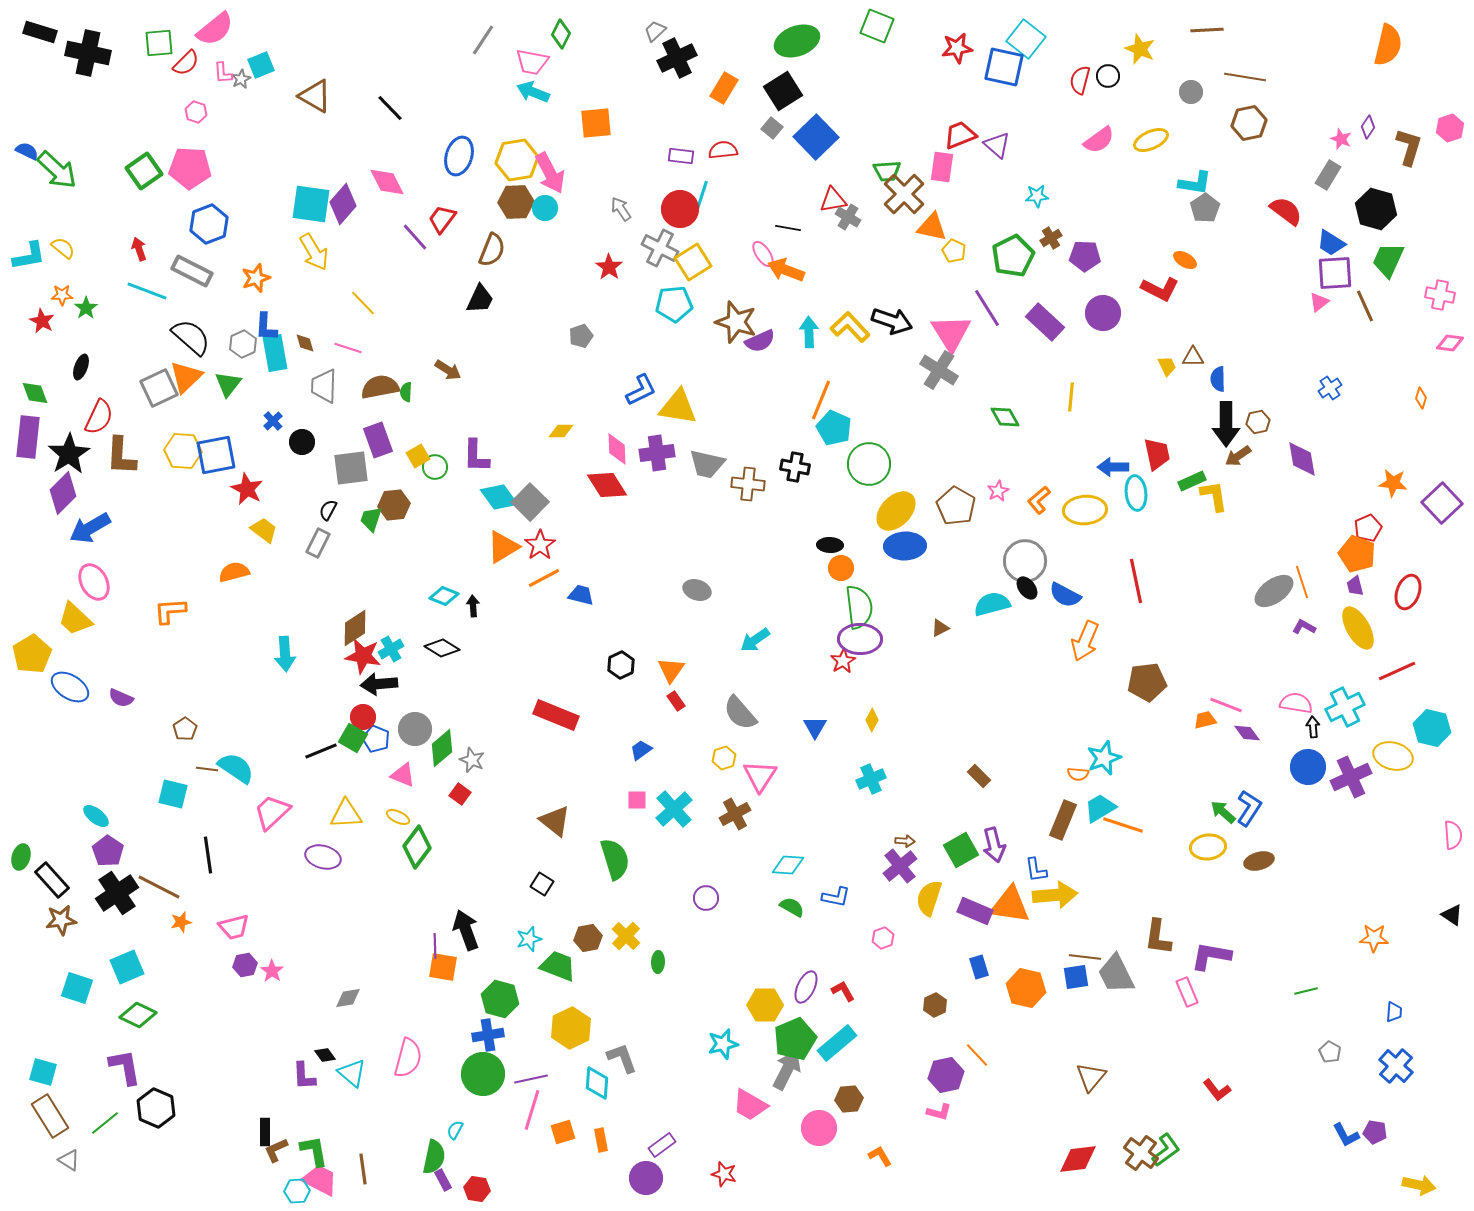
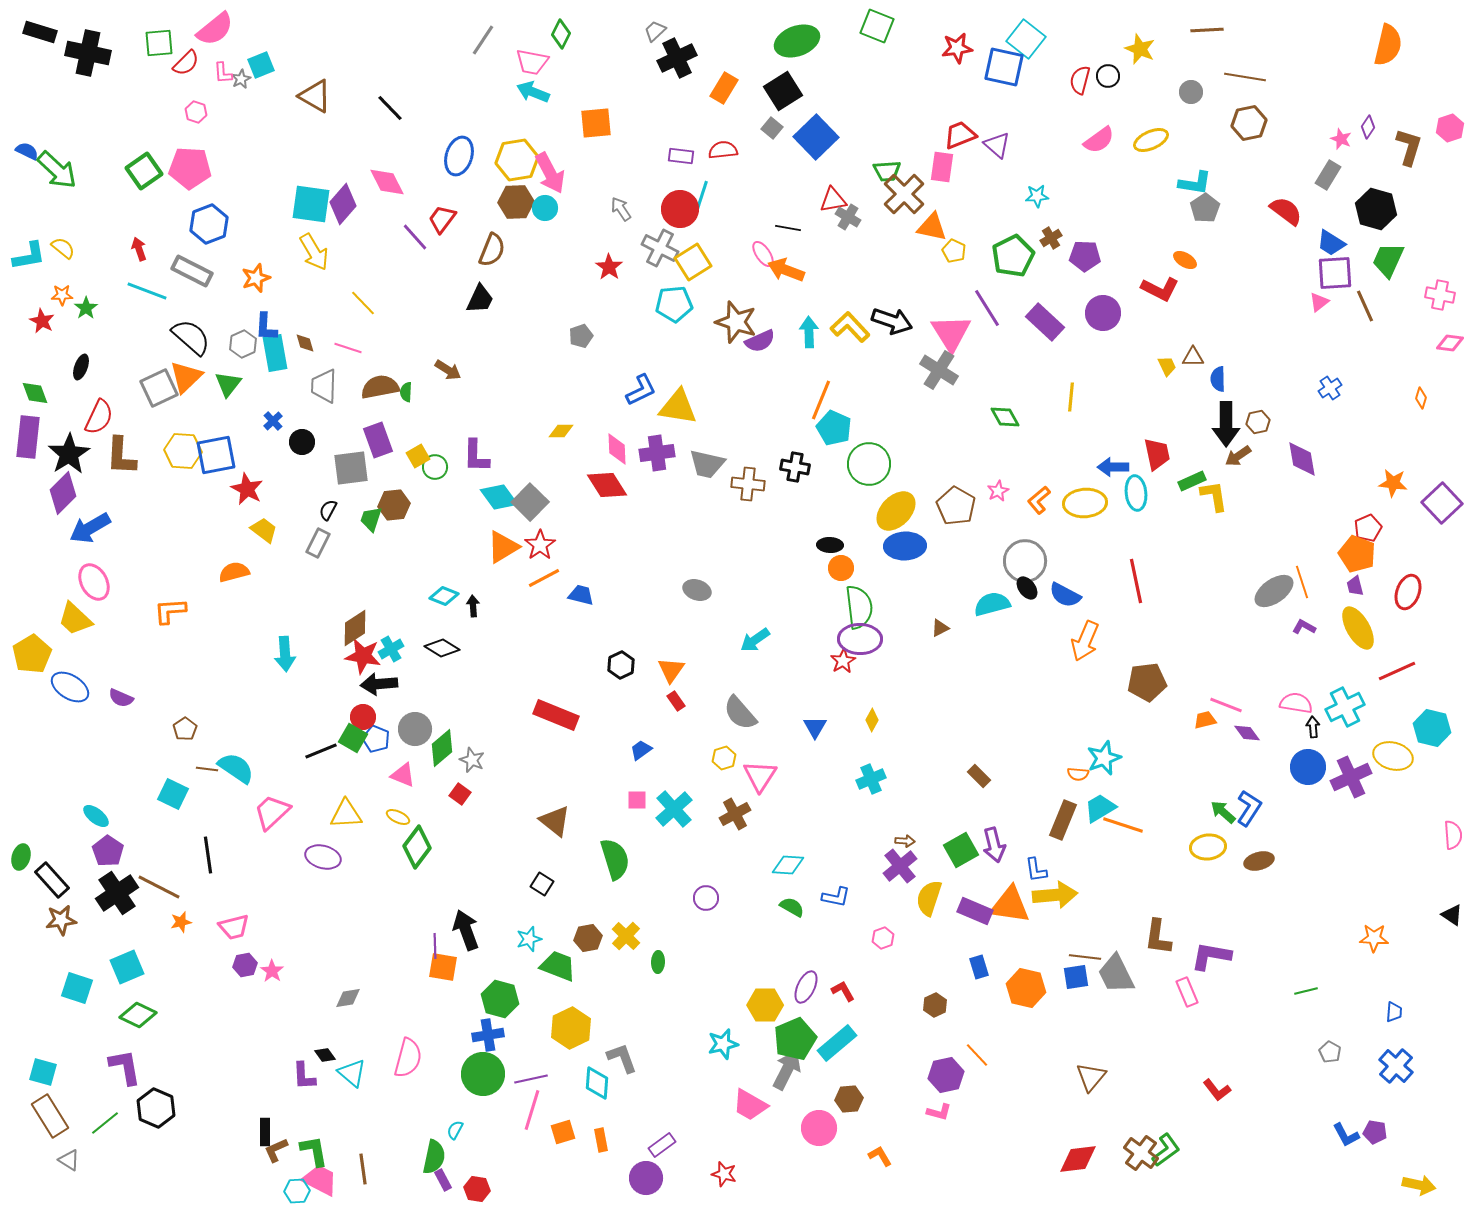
yellow ellipse at (1085, 510): moved 7 px up
cyan square at (173, 794): rotated 12 degrees clockwise
